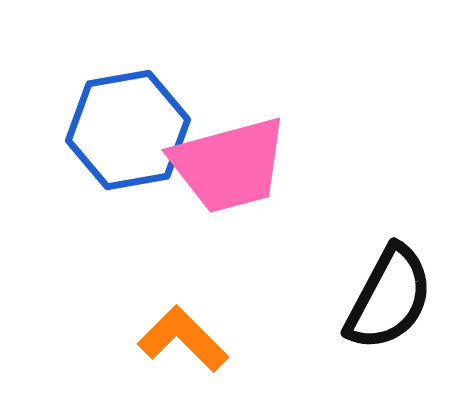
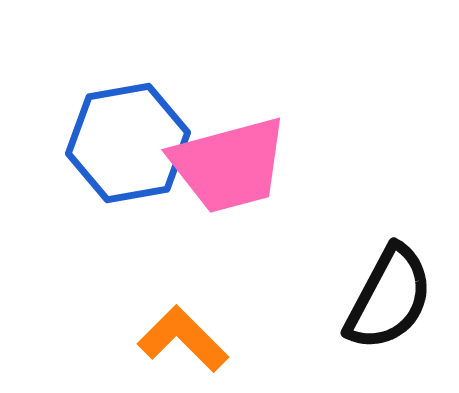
blue hexagon: moved 13 px down
